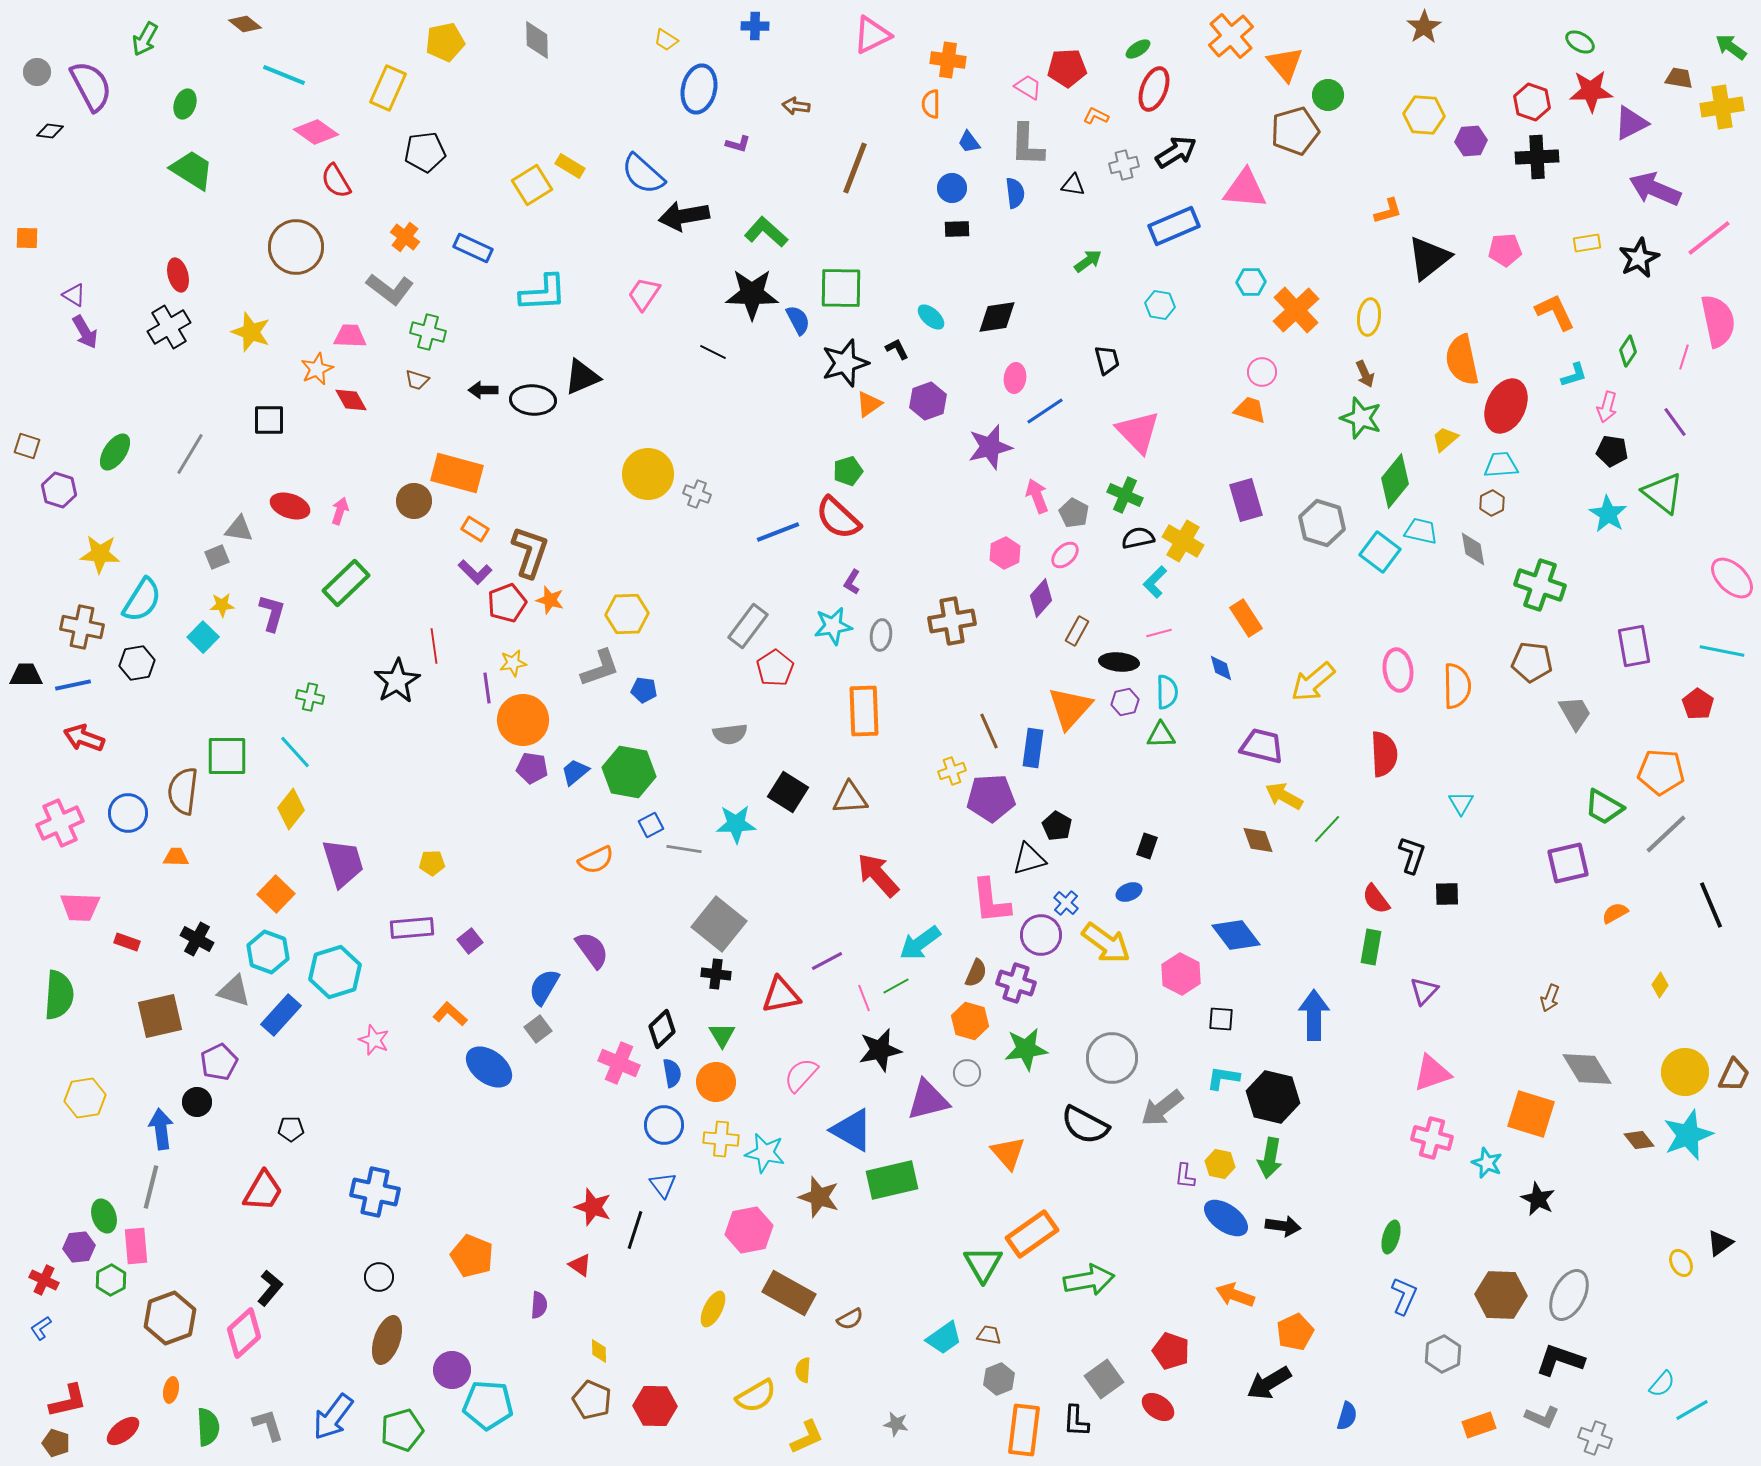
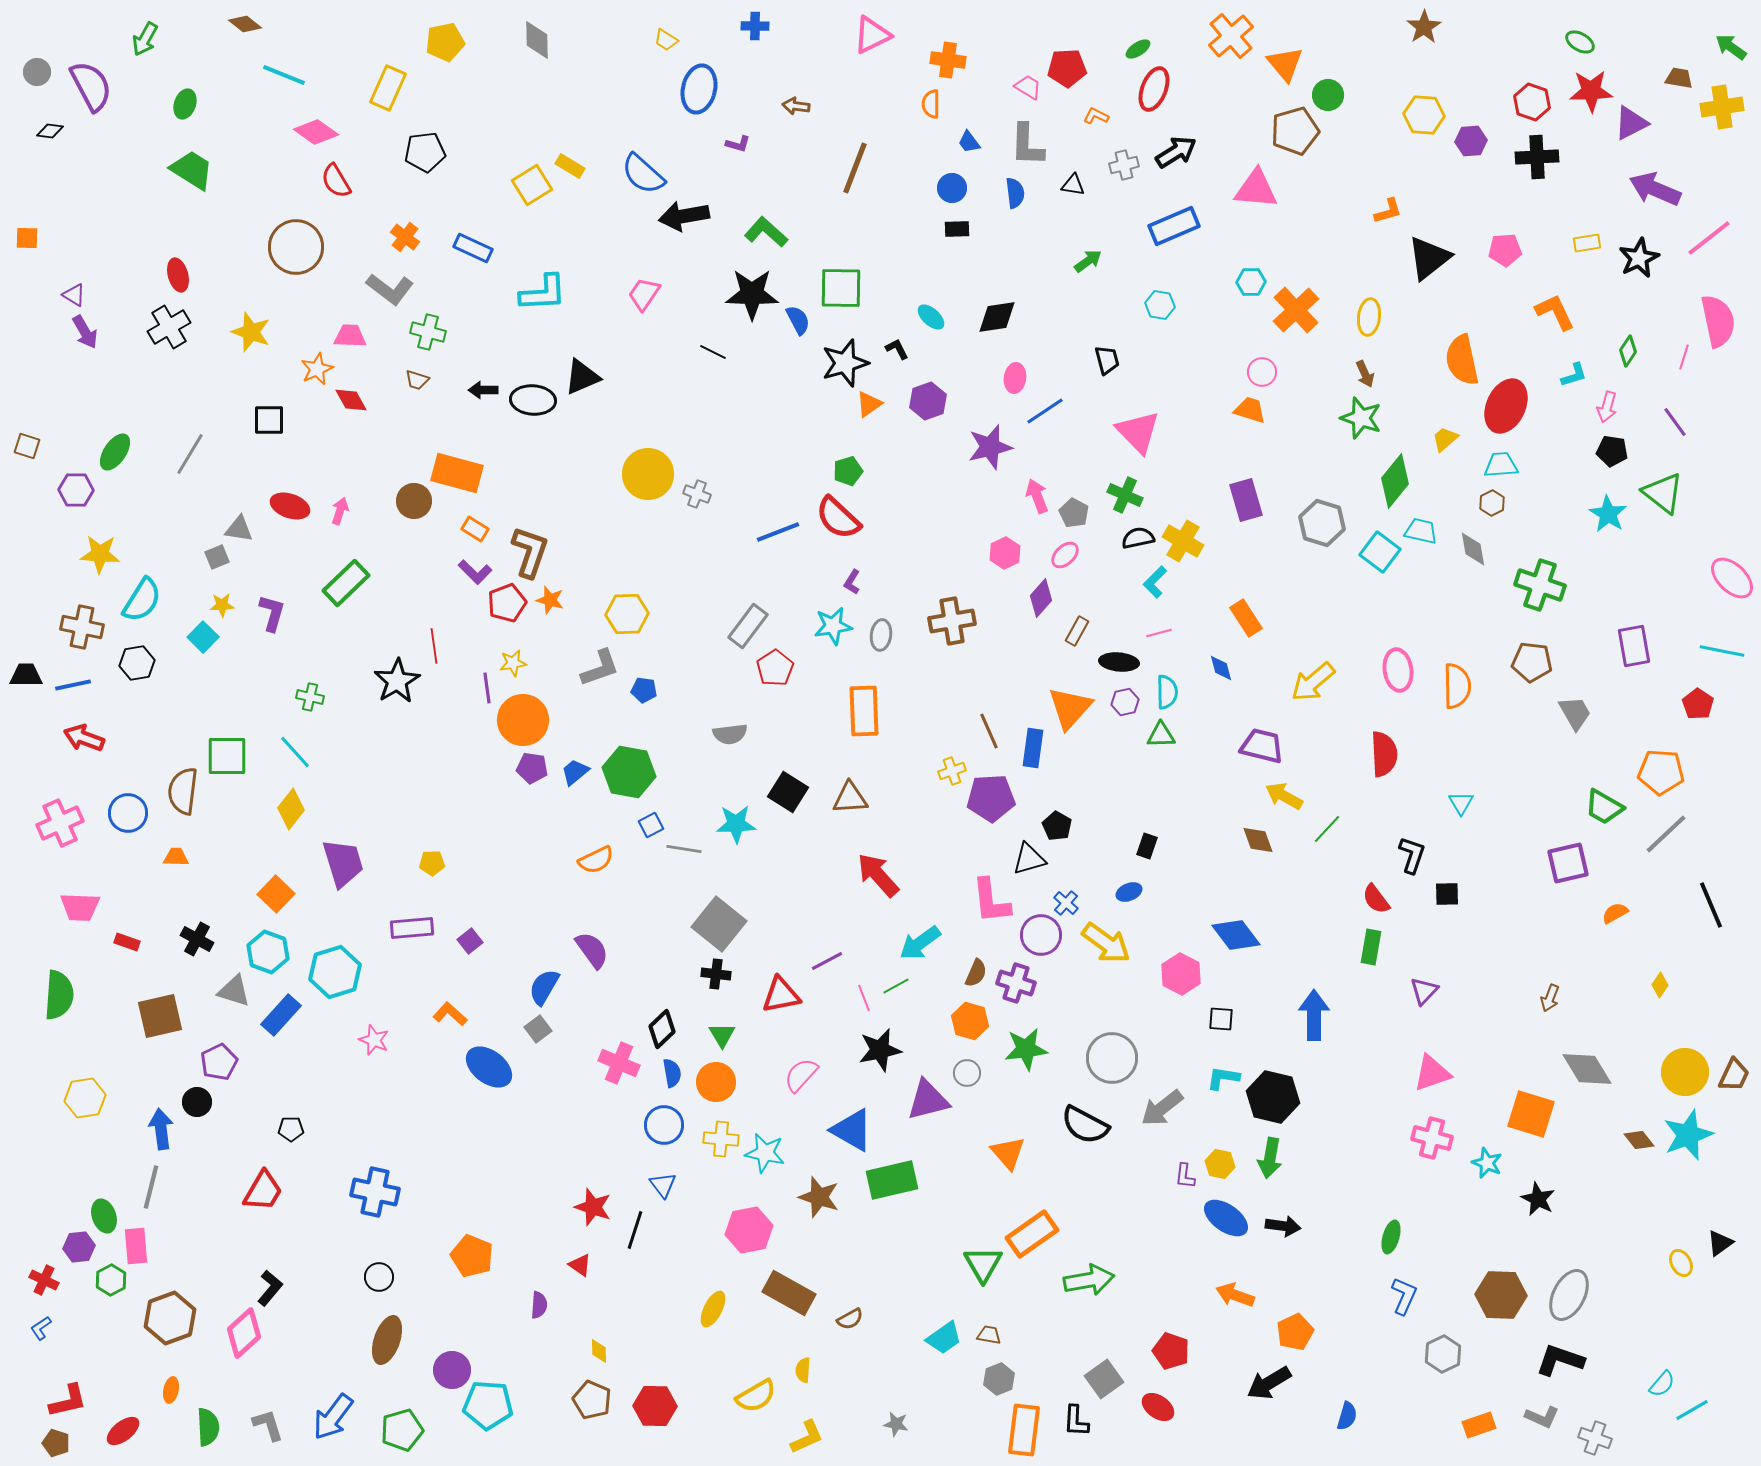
pink triangle at (1245, 189): moved 11 px right
purple hexagon at (59, 490): moved 17 px right; rotated 16 degrees counterclockwise
